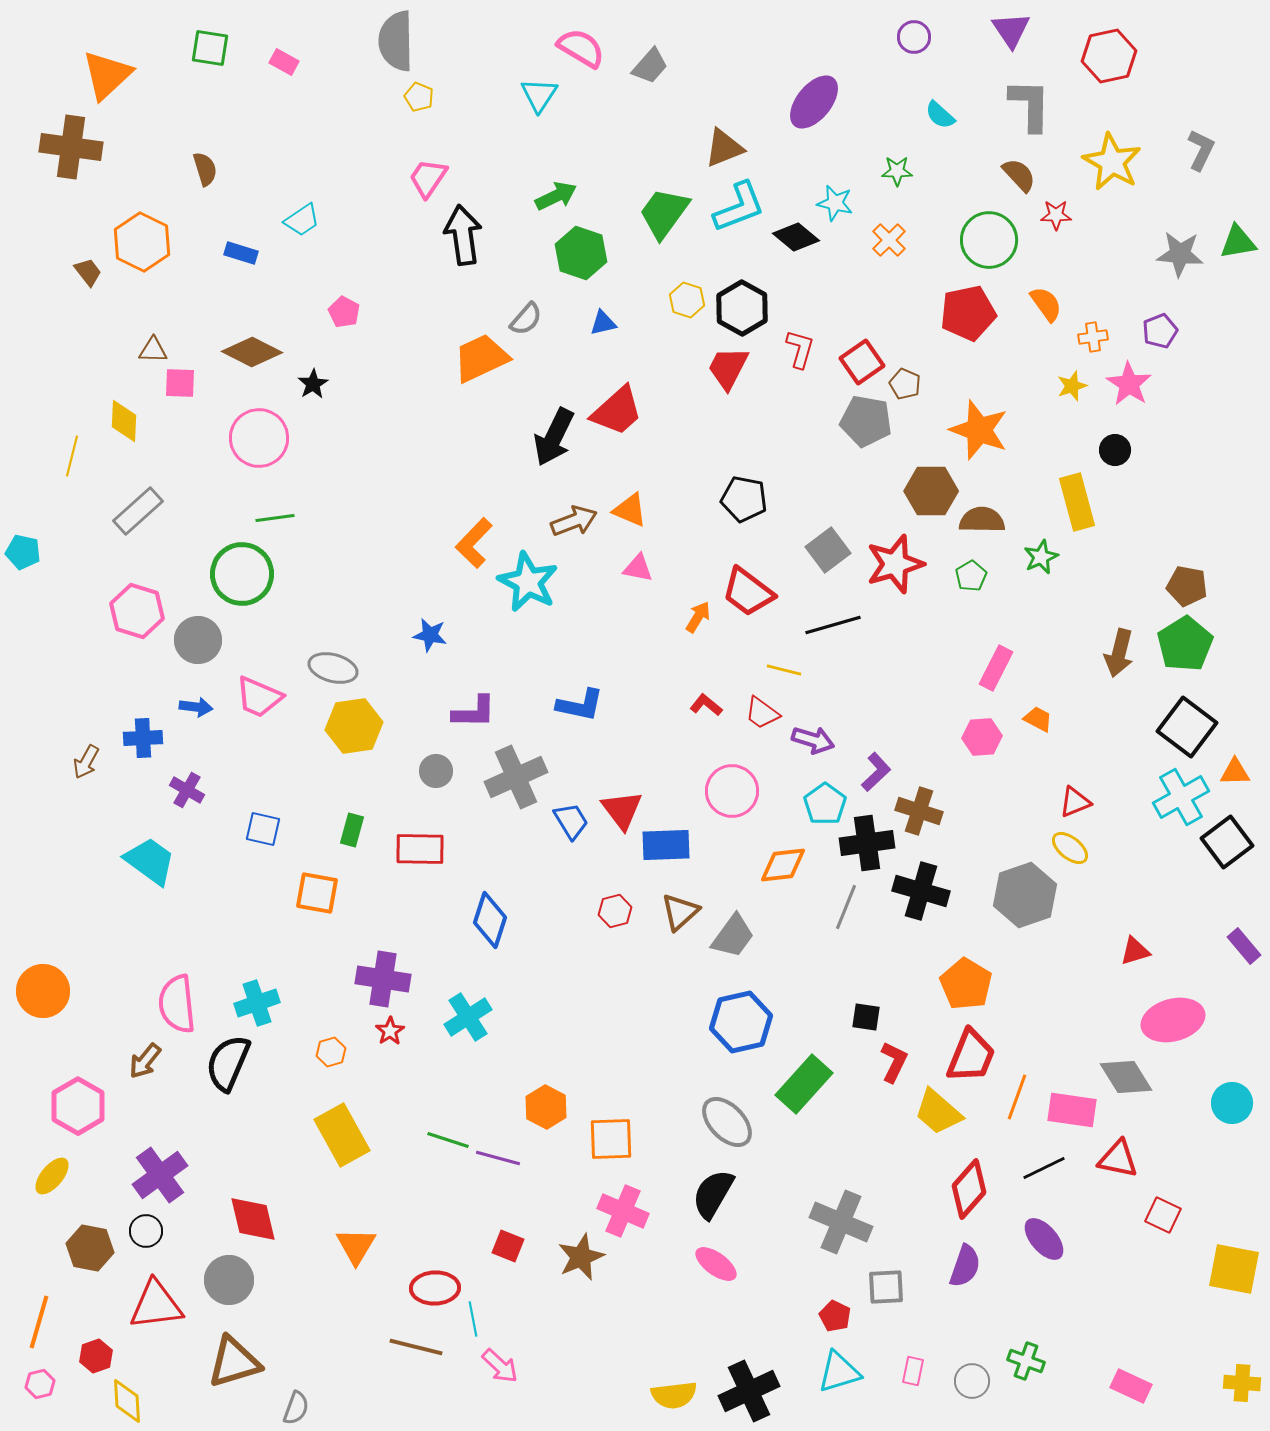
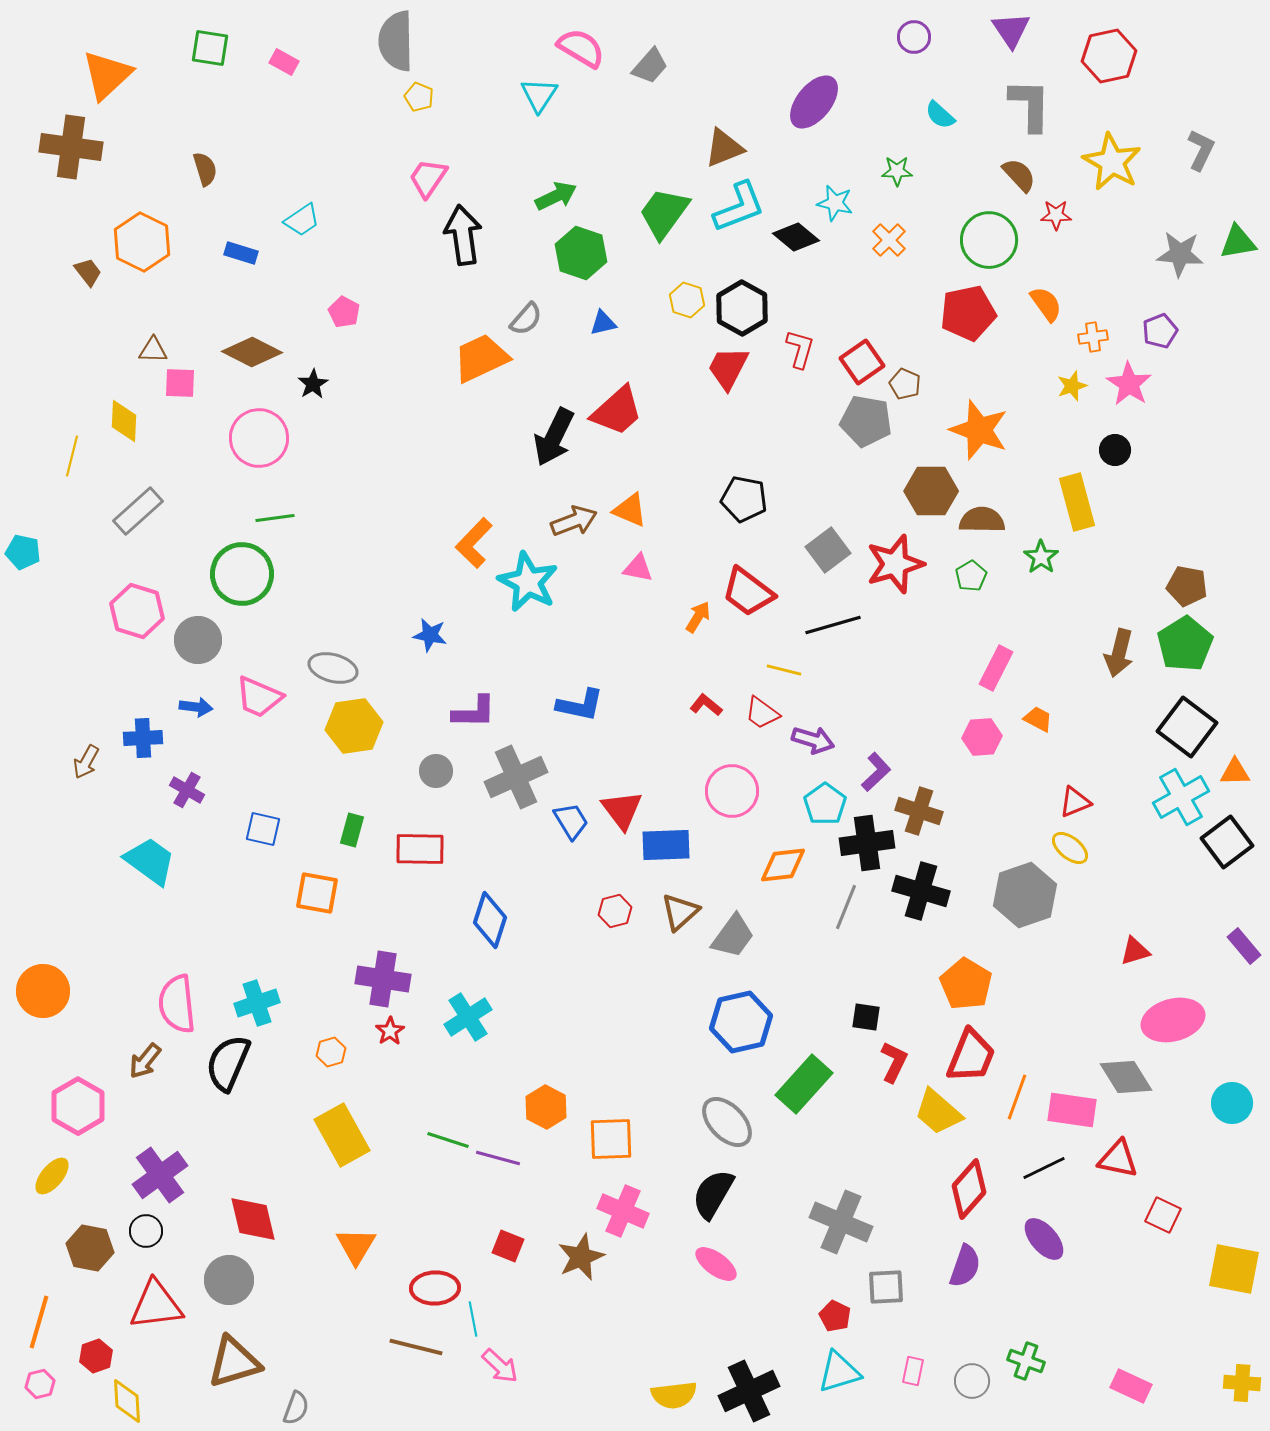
green star at (1041, 557): rotated 12 degrees counterclockwise
